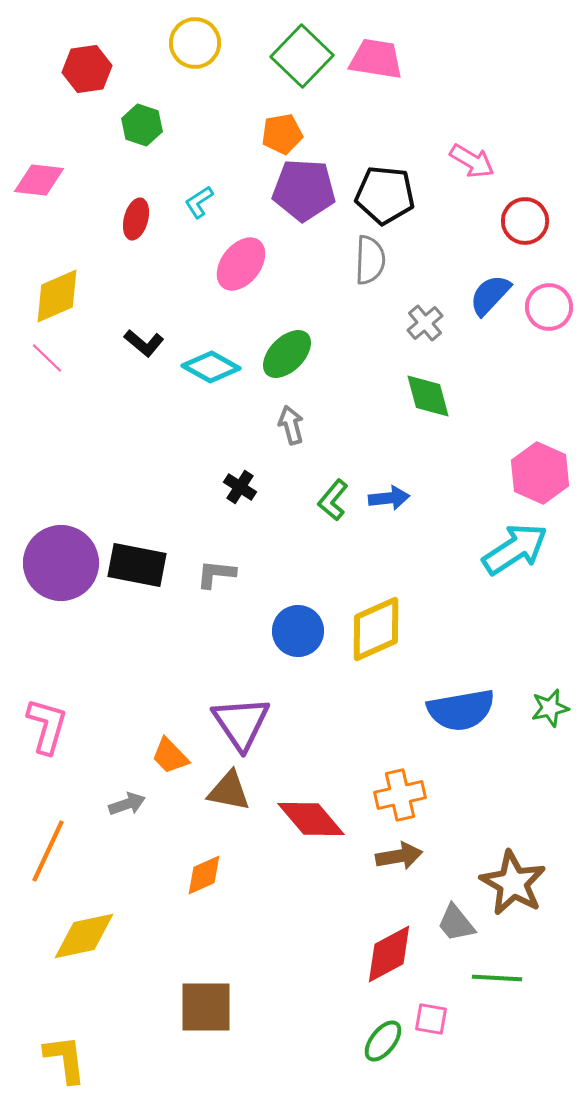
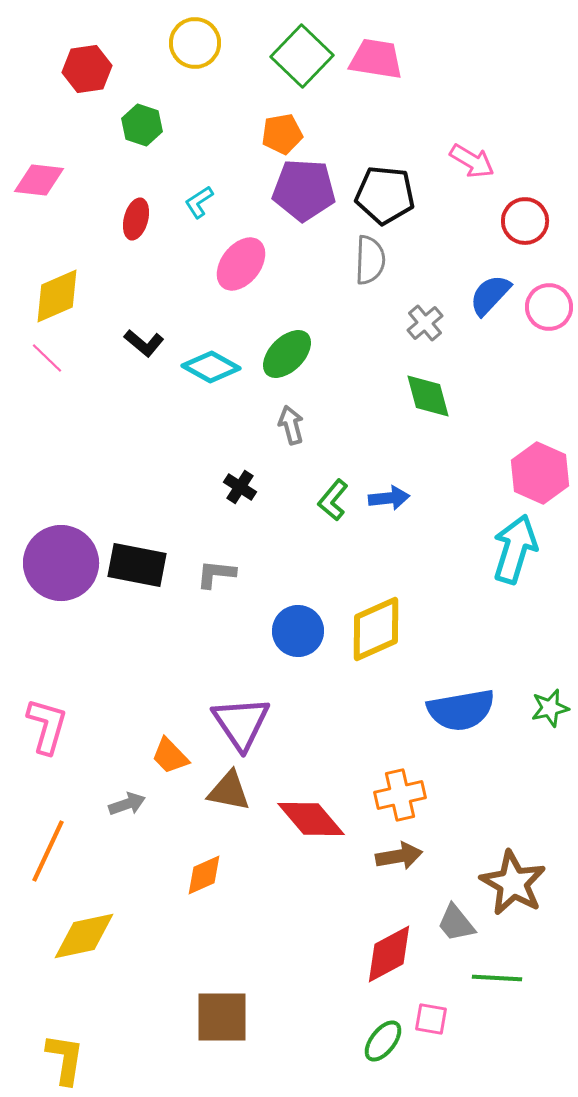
cyan arrow at (515, 549): rotated 40 degrees counterclockwise
brown square at (206, 1007): moved 16 px right, 10 px down
yellow L-shape at (65, 1059): rotated 16 degrees clockwise
